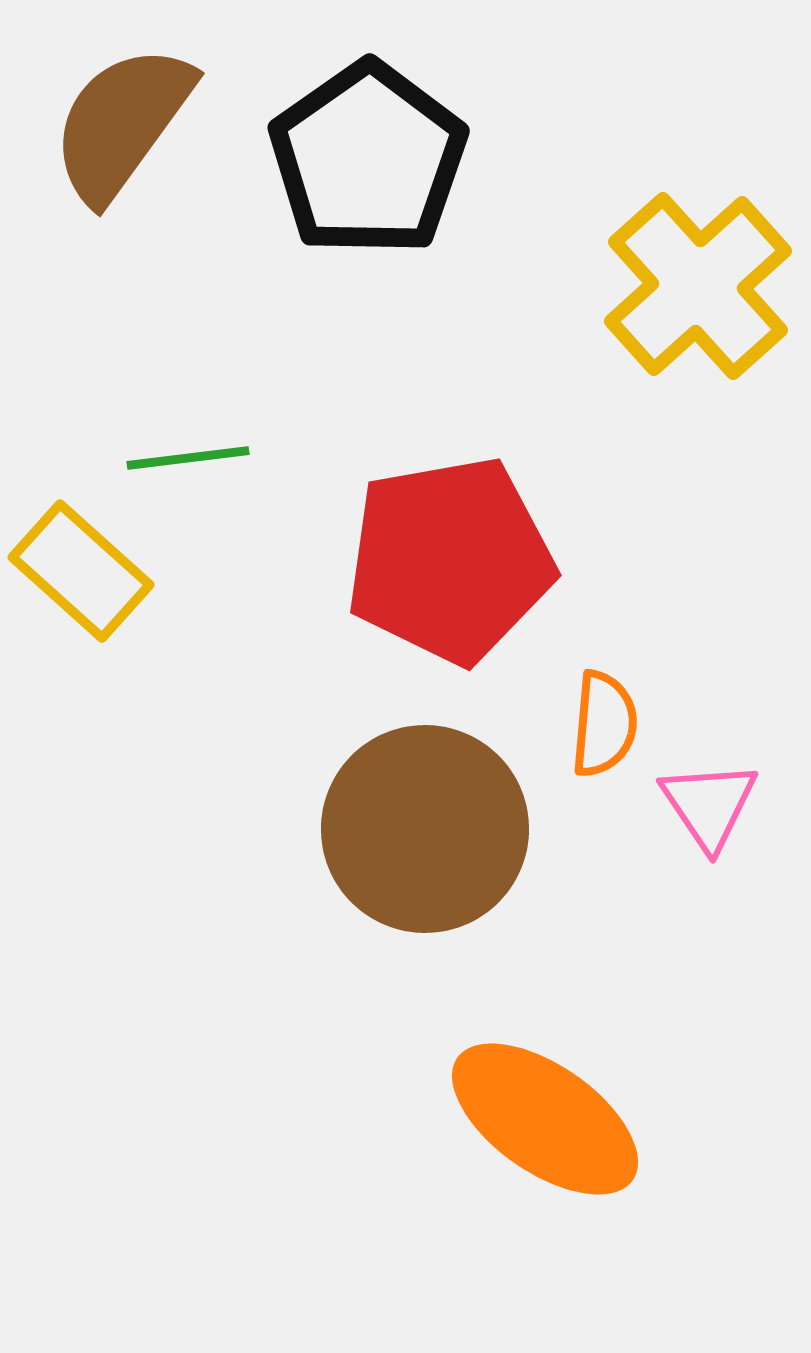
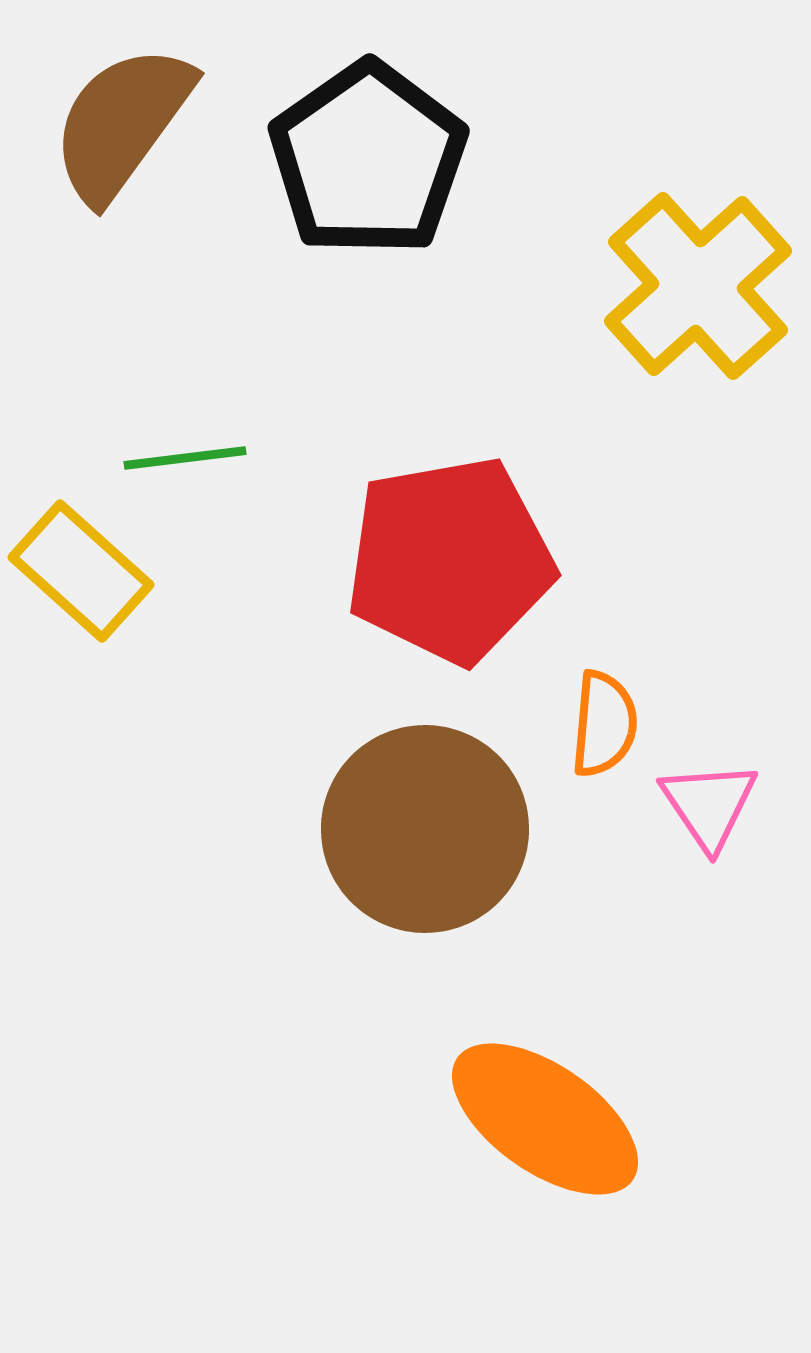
green line: moved 3 px left
